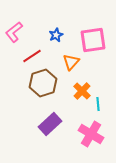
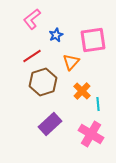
pink L-shape: moved 18 px right, 13 px up
brown hexagon: moved 1 px up
